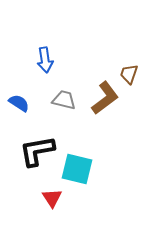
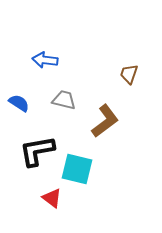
blue arrow: rotated 105 degrees clockwise
brown L-shape: moved 23 px down
red triangle: rotated 20 degrees counterclockwise
